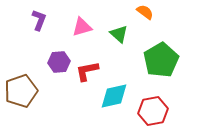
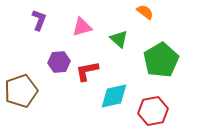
green triangle: moved 5 px down
